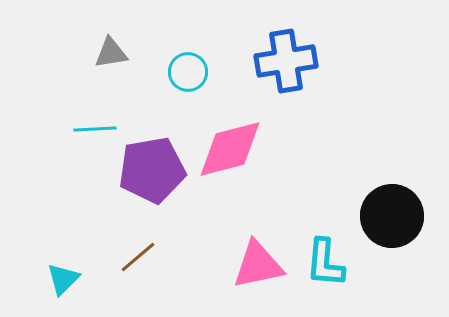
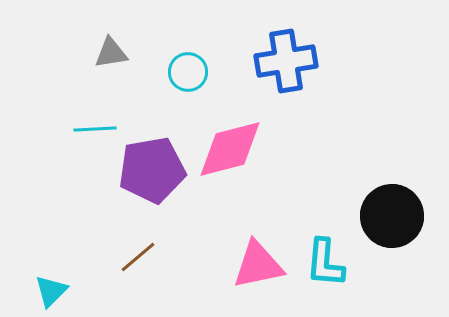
cyan triangle: moved 12 px left, 12 px down
